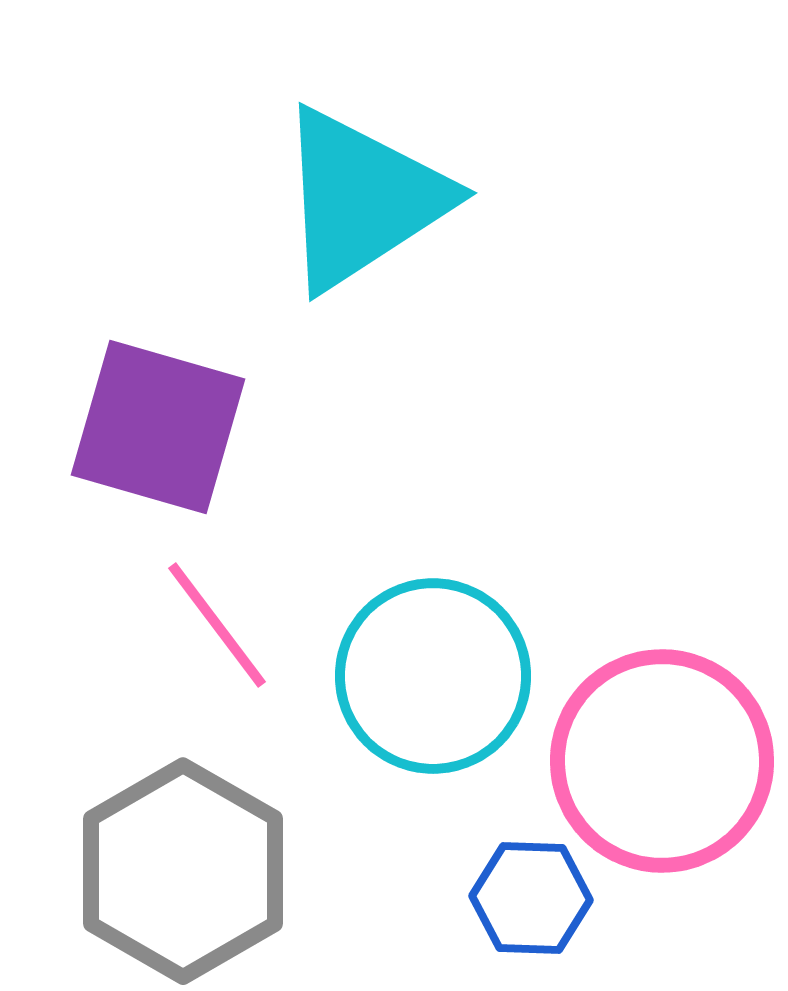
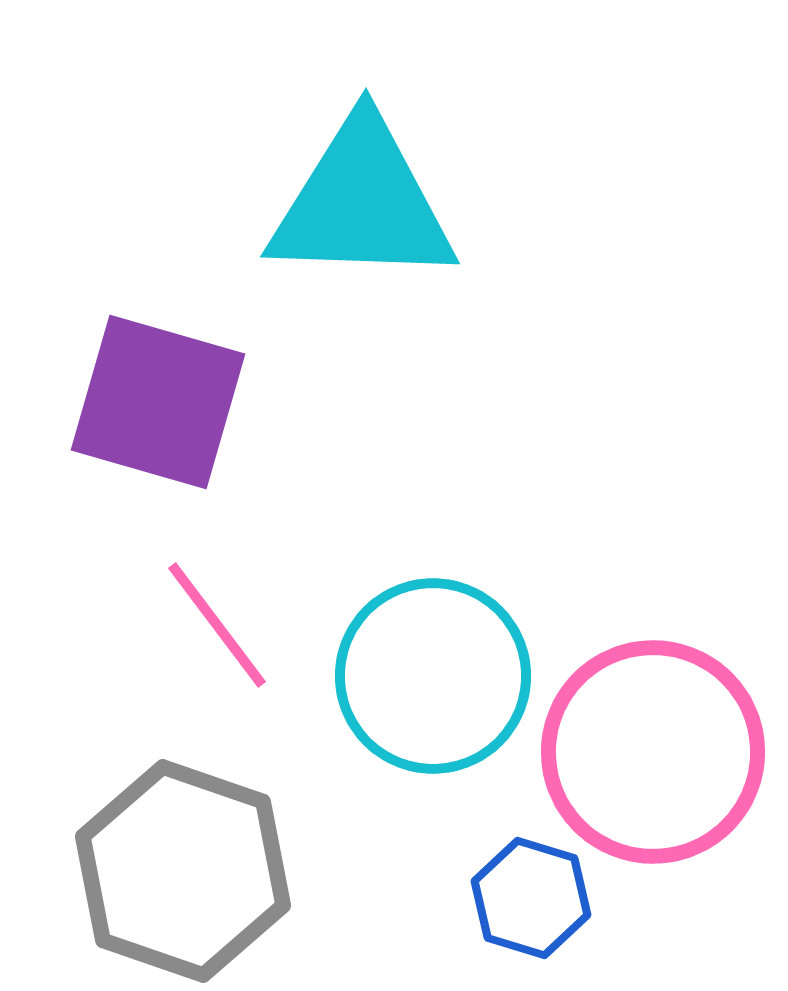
cyan triangle: moved 4 px down; rotated 35 degrees clockwise
purple square: moved 25 px up
pink circle: moved 9 px left, 9 px up
gray hexagon: rotated 11 degrees counterclockwise
blue hexagon: rotated 15 degrees clockwise
